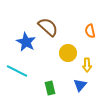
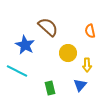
blue star: moved 1 px left, 3 px down
